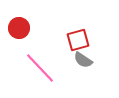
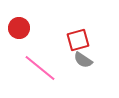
pink line: rotated 8 degrees counterclockwise
